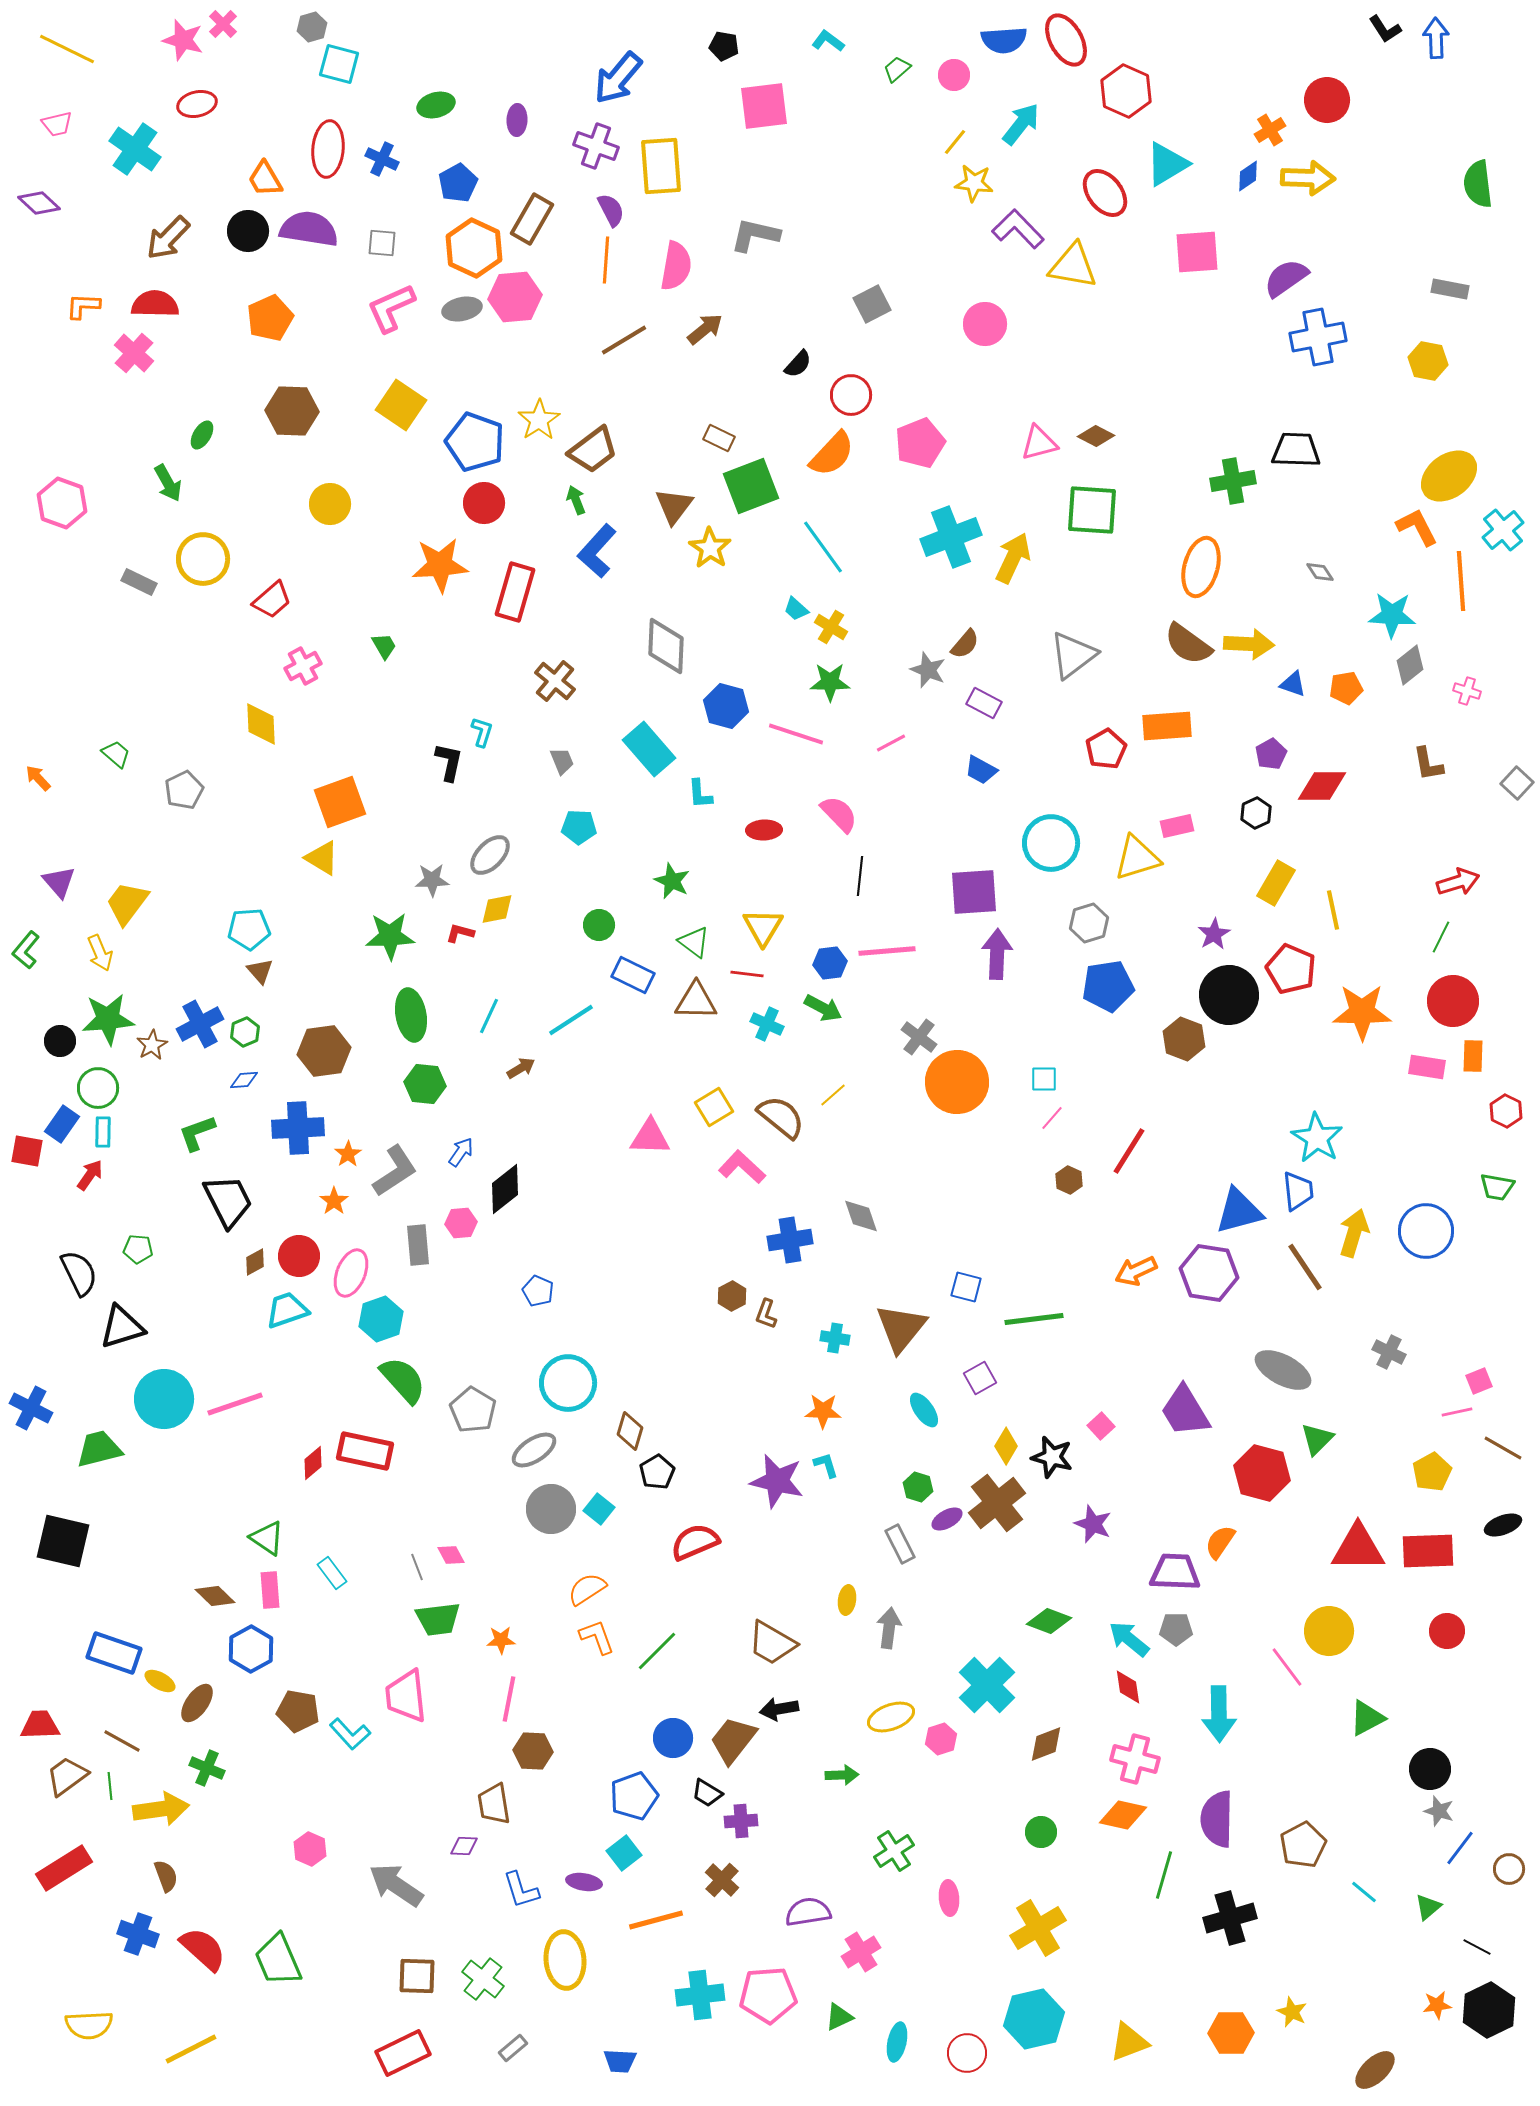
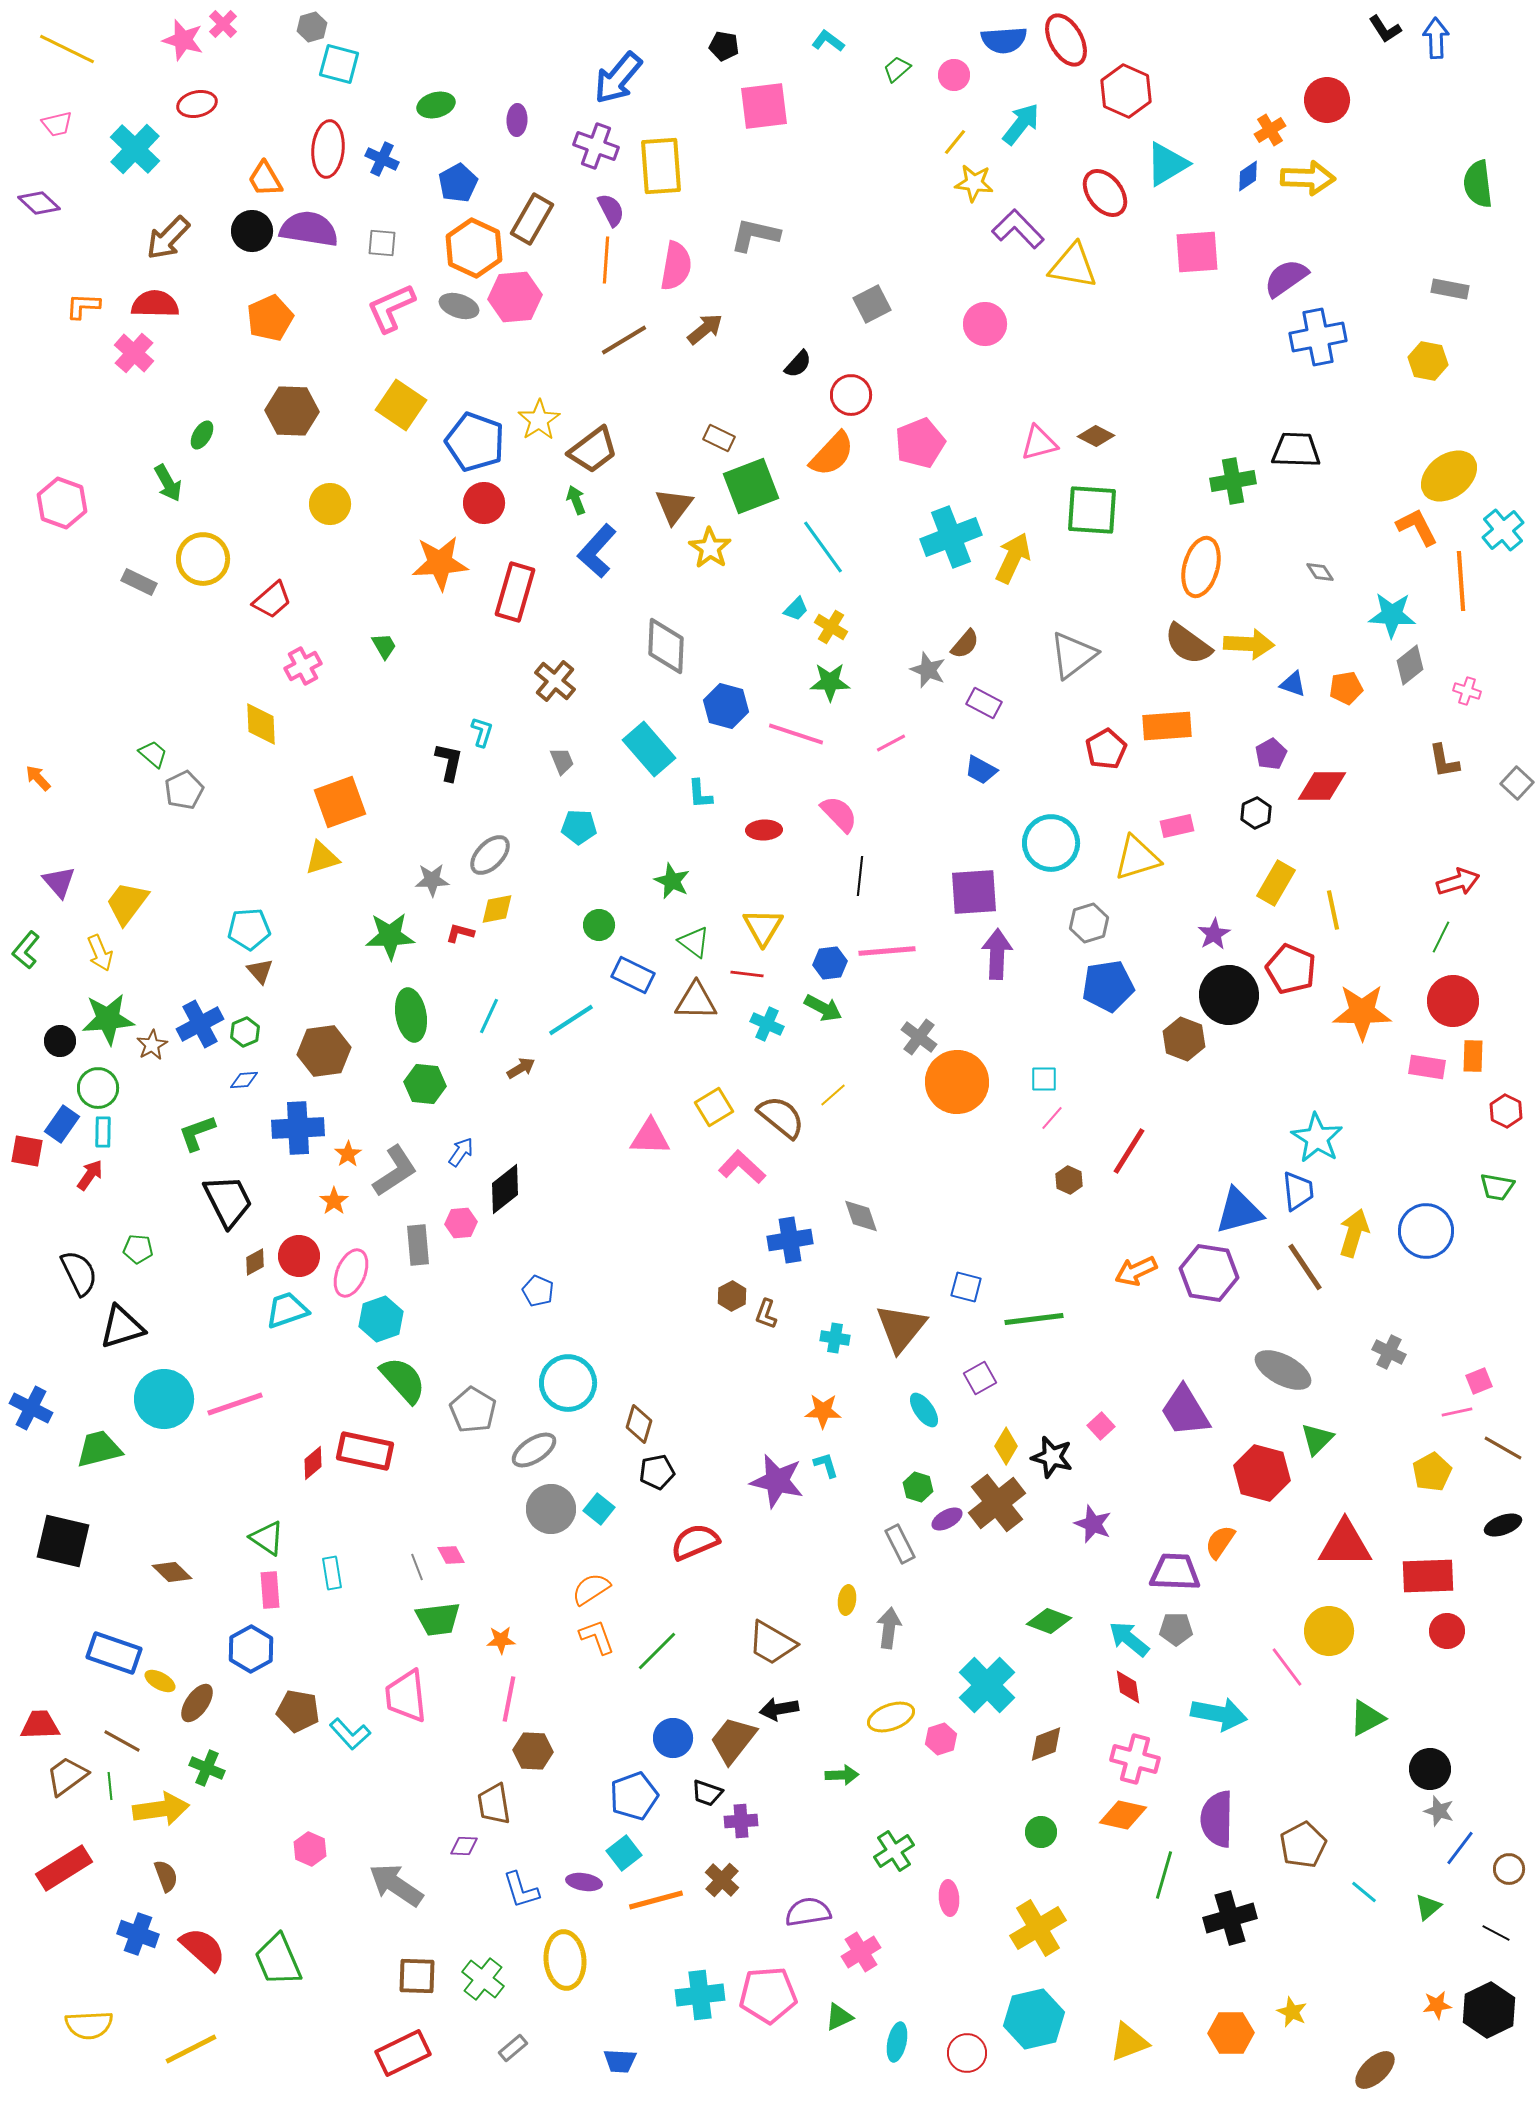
cyan cross at (135, 149): rotated 9 degrees clockwise
black circle at (248, 231): moved 4 px right
gray ellipse at (462, 309): moved 3 px left, 3 px up; rotated 30 degrees clockwise
orange star at (440, 565): moved 2 px up
cyan trapezoid at (796, 609): rotated 88 degrees counterclockwise
green trapezoid at (116, 754): moved 37 px right
brown L-shape at (1428, 764): moved 16 px right, 3 px up
yellow triangle at (322, 858): rotated 48 degrees counterclockwise
brown diamond at (630, 1431): moved 9 px right, 7 px up
black pentagon at (657, 1472): rotated 20 degrees clockwise
red triangle at (1358, 1548): moved 13 px left, 4 px up
red rectangle at (1428, 1551): moved 25 px down
cyan rectangle at (332, 1573): rotated 28 degrees clockwise
orange semicircle at (587, 1589): moved 4 px right
brown diamond at (215, 1596): moved 43 px left, 24 px up
cyan arrow at (1219, 1714): rotated 78 degrees counterclockwise
black trapezoid at (707, 1793): rotated 12 degrees counterclockwise
orange line at (656, 1920): moved 20 px up
black line at (1477, 1947): moved 19 px right, 14 px up
